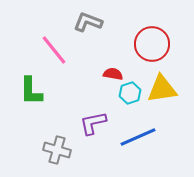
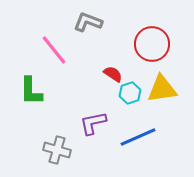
red semicircle: rotated 24 degrees clockwise
